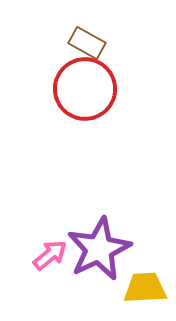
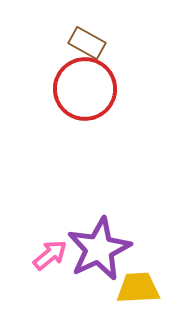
yellow trapezoid: moved 7 px left
